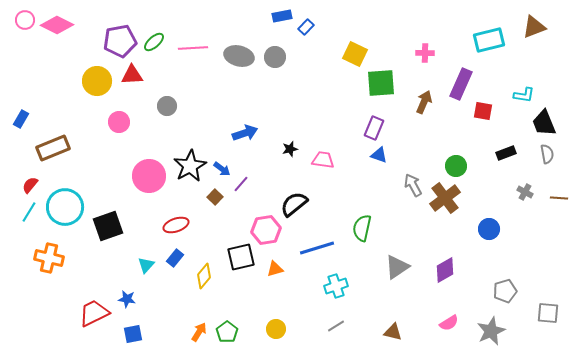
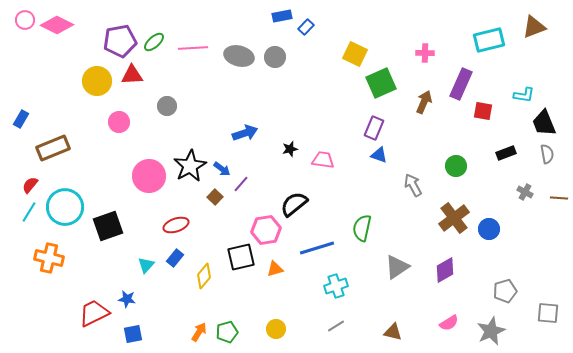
green square at (381, 83): rotated 20 degrees counterclockwise
brown cross at (445, 198): moved 9 px right, 20 px down
green pentagon at (227, 332): rotated 20 degrees clockwise
